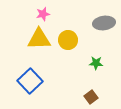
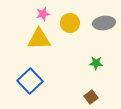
yellow circle: moved 2 px right, 17 px up
